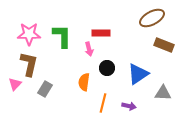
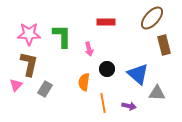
brown ellipse: rotated 20 degrees counterclockwise
red rectangle: moved 5 px right, 11 px up
brown rectangle: rotated 54 degrees clockwise
black circle: moved 1 px down
blue triangle: rotated 45 degrees counterclockwise
pink triangle: moved 1 px right, 1 px down
gray triangle: moved 6 px left
orange line: rotated 24 degrees counterclockwise
